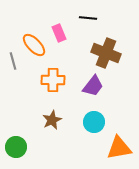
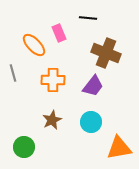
gray line: moved 12 px down
cyan circle: moved 3 px left
green circle: moved 8 px right
